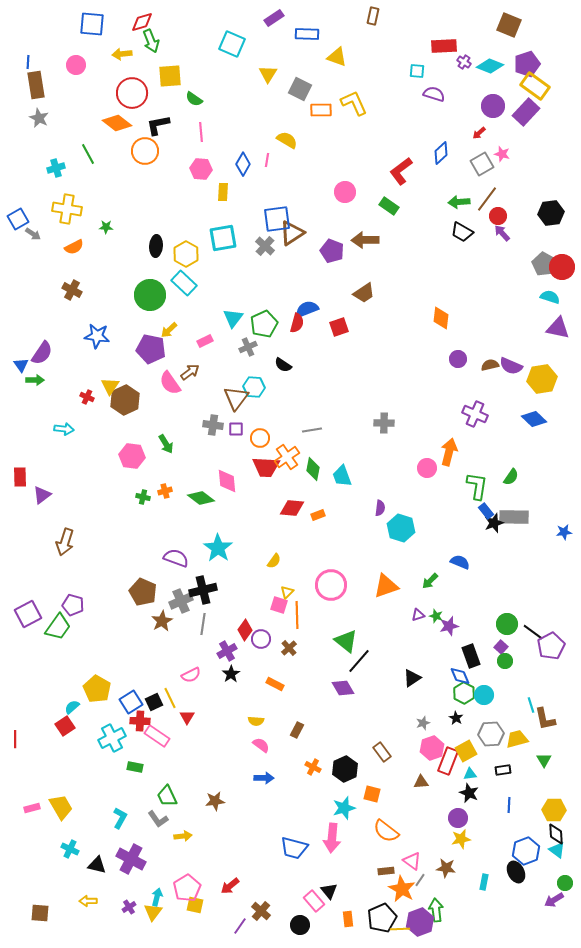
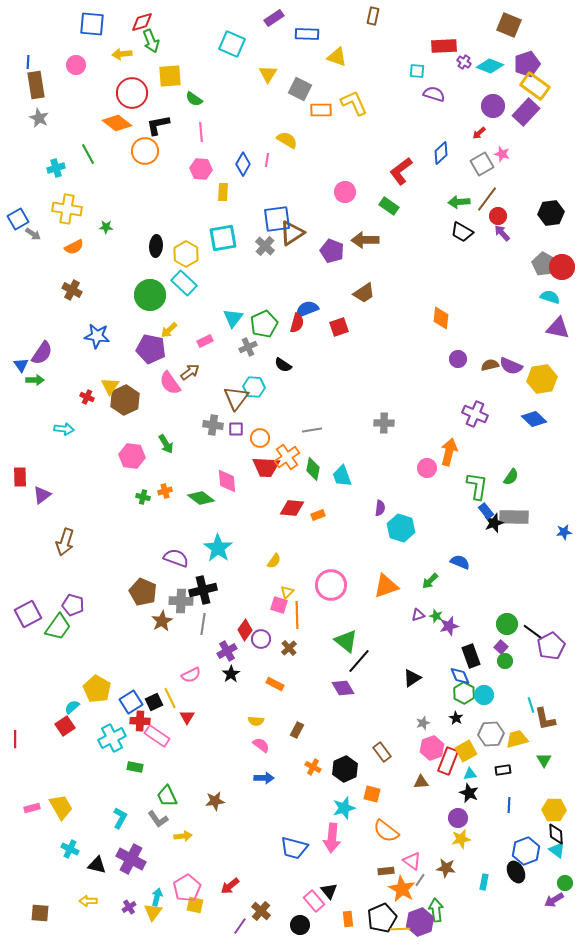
gray cross at (181, 601): rotated 25 degrees clockwise
